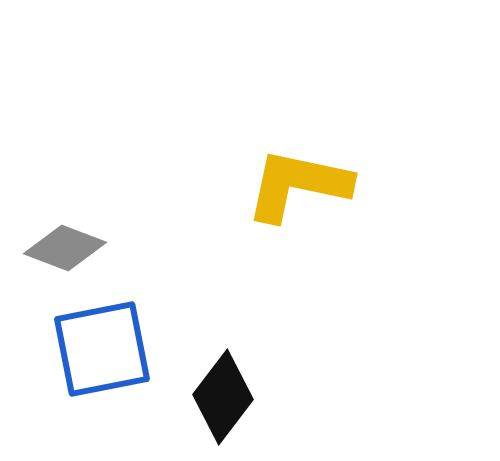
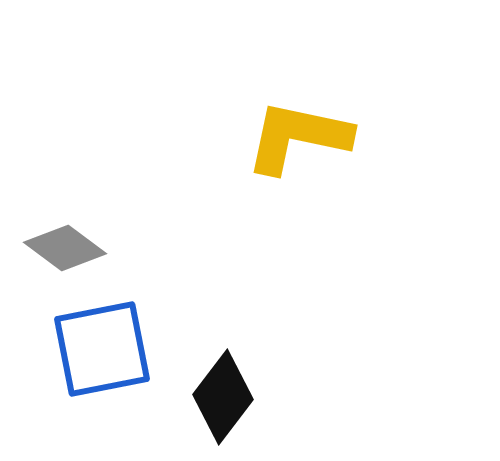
yellow L-shape: moved 48 px up
gray diamond: rotated 16 degrees clockwise
